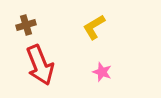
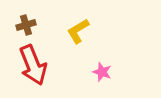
yellow L-shape: moved 16 px left, 4 px down
red arrow: moved 7 px left
